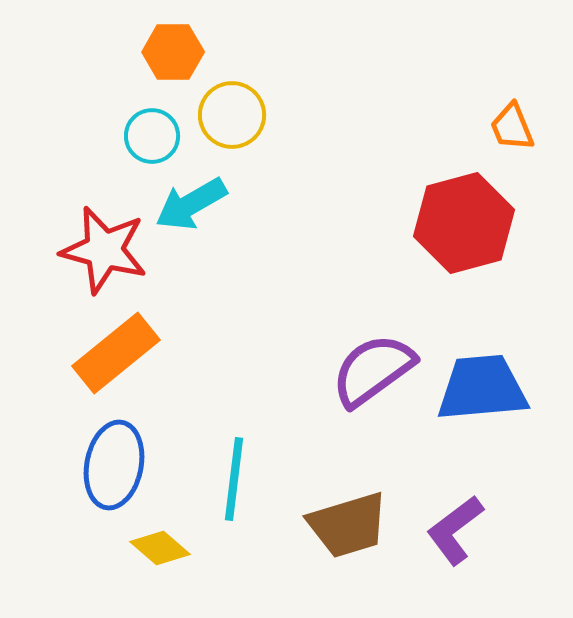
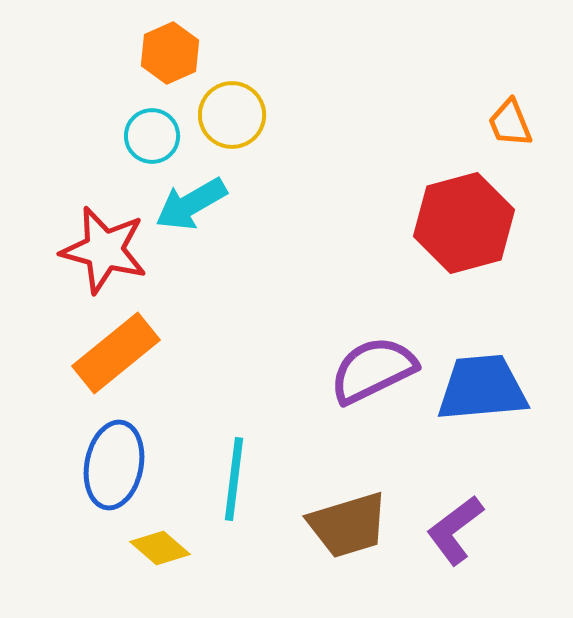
orange hexagon: moved 3 px left, 1 px down; rotated 24 degrees counterclockwise
orange trapezoid: moved 2 px left, 4 px up
purple semicircle: rotated 10 degrees clockwise
